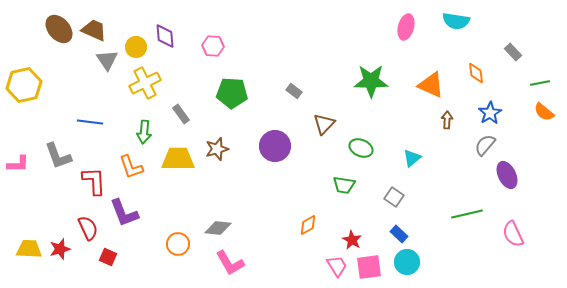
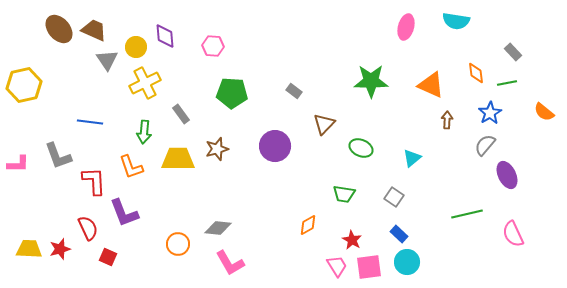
green line at (540, 83): moved 33 px left
green trapezoid at (344, 185): moved 9 px down
